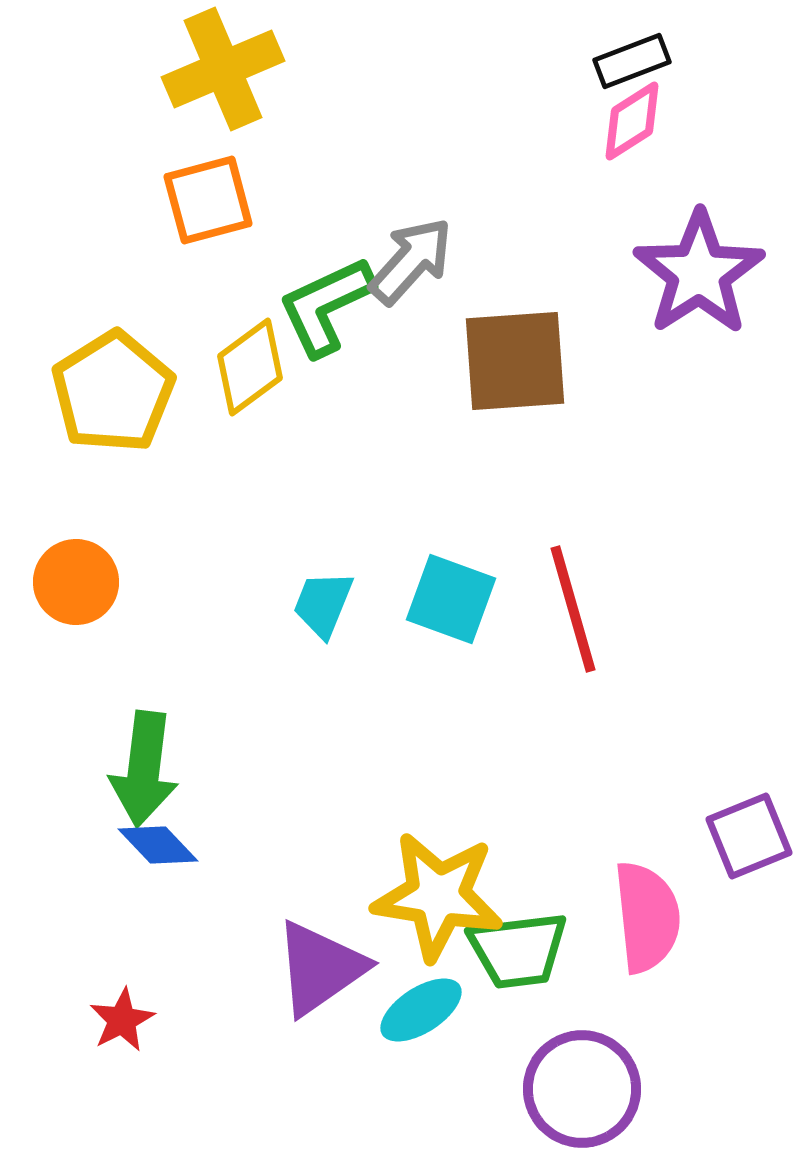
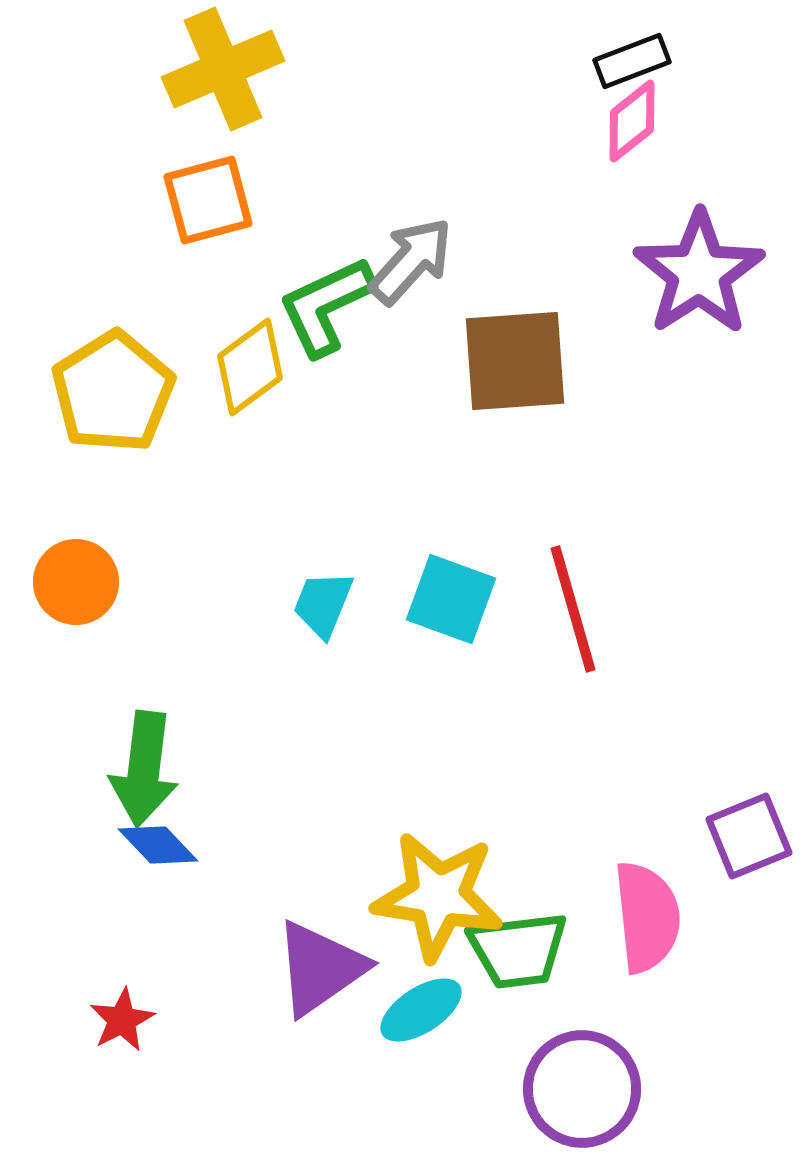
pink diamond: rotated 6 degrees counterclockwise
